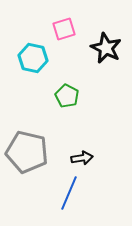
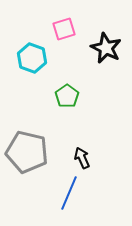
cyan hexagon: moved 1 px left; rotated 8 degrees clockwise
green pentagon: rotated 10 degrees clockwise
black arrow: rotated 105 degrees counterclockwise
